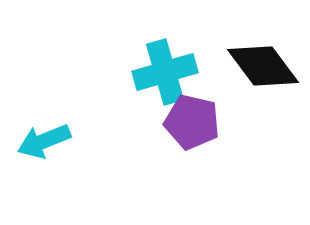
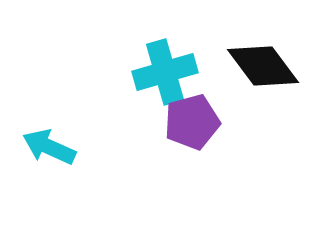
purple pentagon: rotated 28 degrees counterclockwise
cyan arrow: moved 5 px right, 6 px down; rotated 46 degrees clockwise
